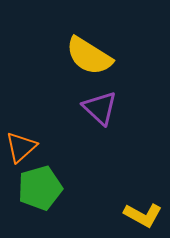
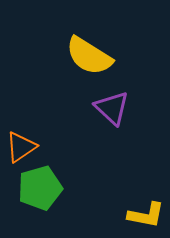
purple triangle: moved 12 px right
orange triangle: rotated 8 degrees clockwise
yellow L-shape: moved 3 px right; rotated 18 degrees counterclockwise
